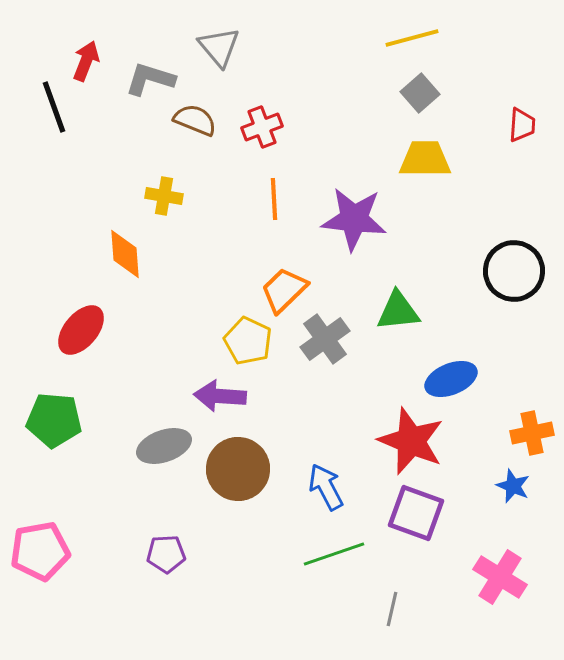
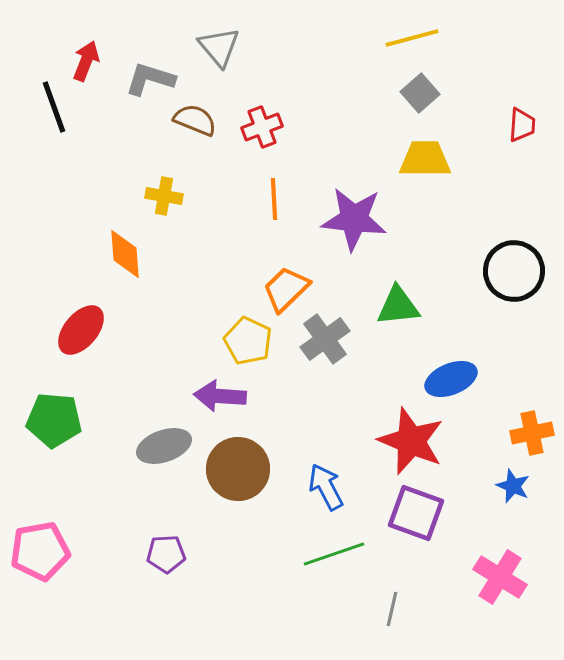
orange trapezoid: moved 2 px right, 1 px up
green triangle: moved 5 px up
